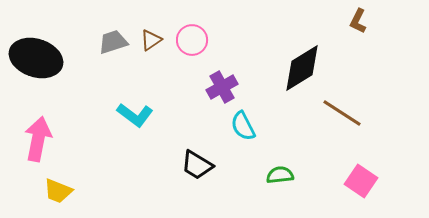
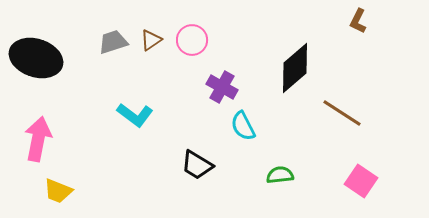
black diamond: moved 7 px left; rotated 9 degrees counterclockwise
purple cross: rotated 32 degrees counterclockwise
